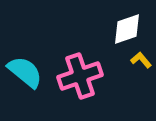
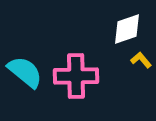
pink cross: moved 4 px left; rotated 18 degrees clockwise
